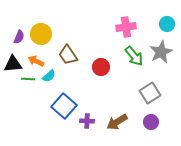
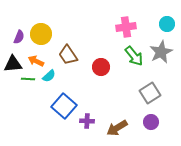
brown arrow: moved 6 px down
